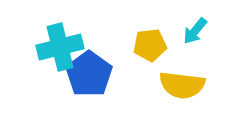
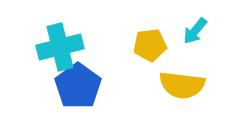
blue pentagon: moved 11 px left, 12 px down
